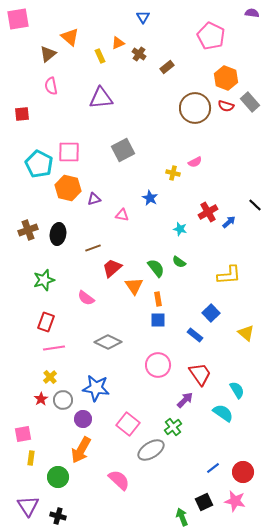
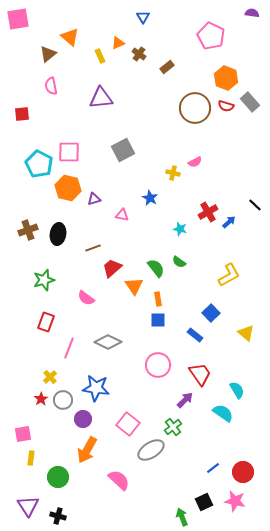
yellow L-shape at (229, 275): rotated 25 degrees counterclockwise
pink line at (54, 348): moved 15 px right; rotated 60 degrees counterclockwise
orange arrow at (81, 450): moved 6 px right
